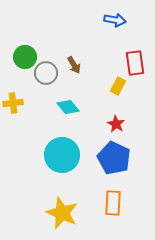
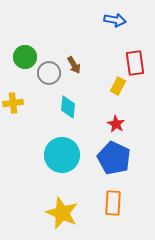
gray circle: moved 3 px right
cyan diamond: rotated 45 degrees clockwise
